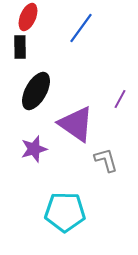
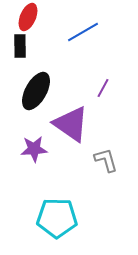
blue line: moved 2 px right, 4 px down; rotated 24 degrees clockwise
black rectangle: moved 1 px up
purple line: moved 17 px left, 11 px up
purple triangle: moved 5 px left
purple star: rotated 12 degrees clockwise
cyan pentagon: moved 8 px left, 6 px down
